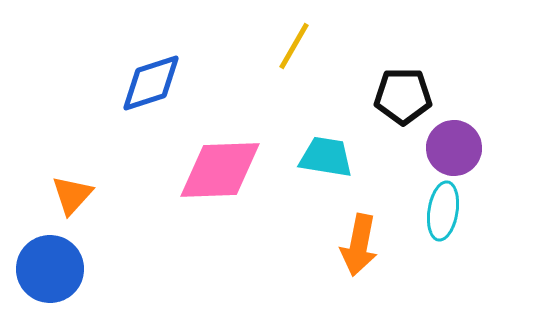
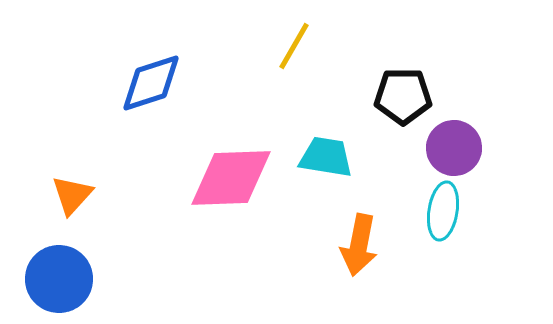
pink diamond: moved 11 px right, 8 px down
blue circle: moved 9 px right, 10 px down
